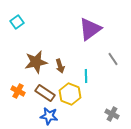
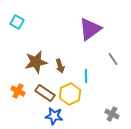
cyan square: rotated 24 degrees counterclockwise
yellow hexagon: rotated 15 degrees clockwise
blue star: moved 5 px right
